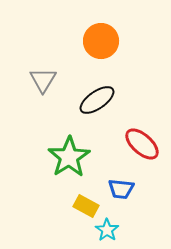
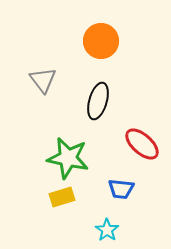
gray triangle: rotated 8 degrees counterclockwise
black ellipse: moved 1 px right, 1 px down; rotated 39 degrees counterclockwise
green star: moved 1 px left, 1 px down; rotated 27 degrees counterclockwise
yellow rectangle: moved 24 px left, 9 px up; rotated 45 degrees counterclockwise
